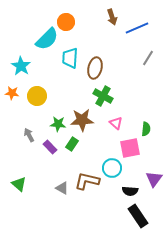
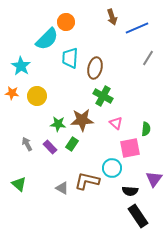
gray arrow: moved 2 px left, 9 px down
